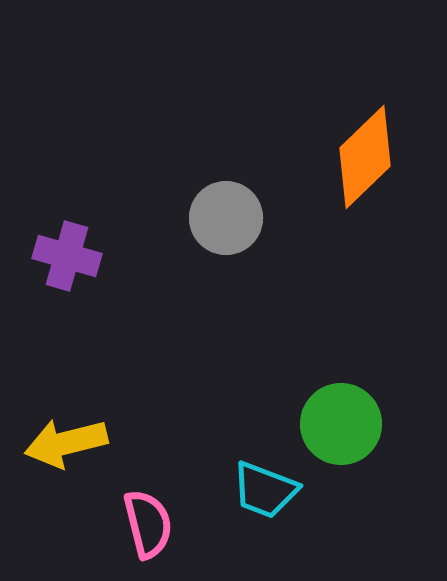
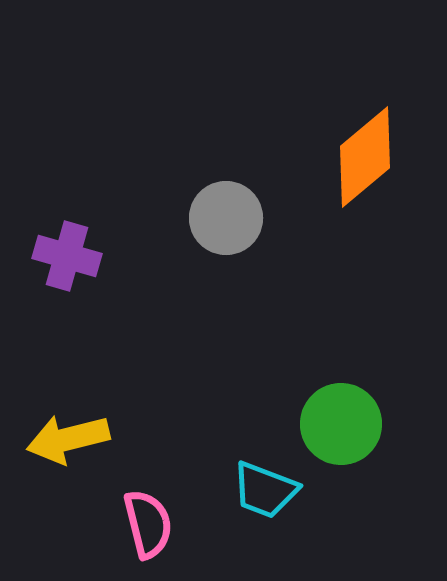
orange diamond: rotated 4 degrees clockwise
yellow arrow: moved 2 px right, 4 px up
